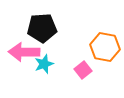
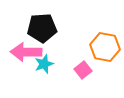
pink arrow: moved 2 px right
